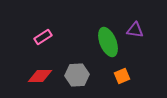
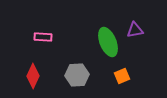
purple triangle: rotated 18 degrees counterclockwise
pink rectangle: rotated 36 degrees clockwise
red diamond: moved 7 px left; rotated 65 degrees counterclockwise
